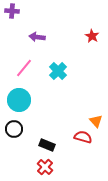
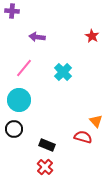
cyan cross: moved 5 px right, 1 px down
